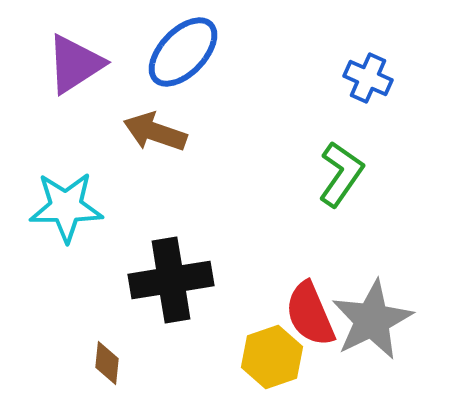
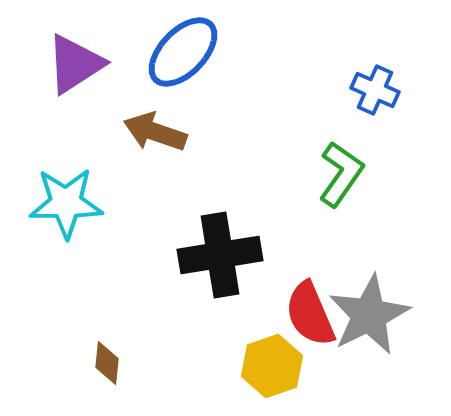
blue cross: moved 7 px right, 12 px down
cyan star: moved 4 px up
black cross: moved 49 px right, 25 px up
gray star: moved 3 px left, 5 px up
yellow hexagon: moved 9 px down
